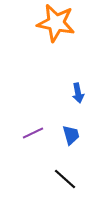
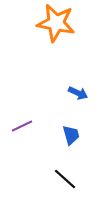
blue arrow: rotated 54 degrees counterclockwise
purple line: moved 11 px left, 7 px up
